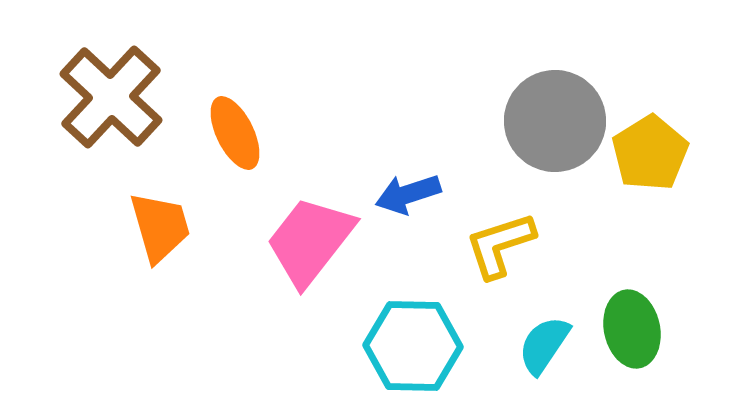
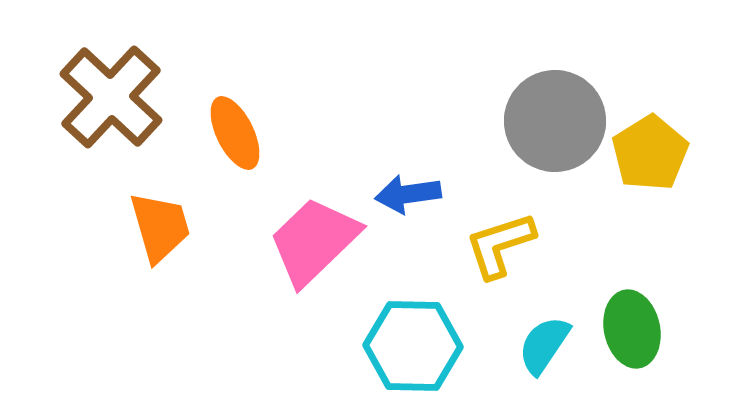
blue arrow: rotated 10 degrees clockwise
pink trapezoid: moved 4 px right; rotated 8 degrees clockwise
